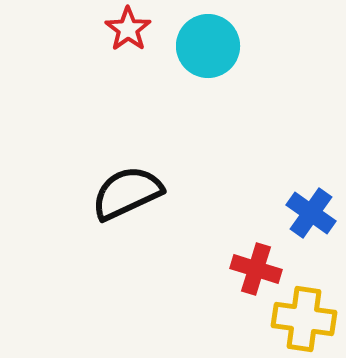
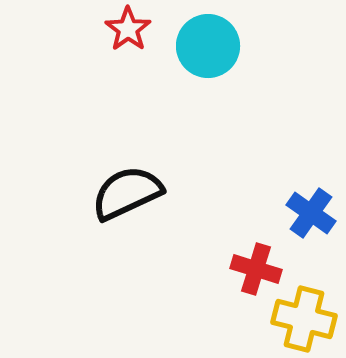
yellow cross: rotated 6 degrees clockwise
